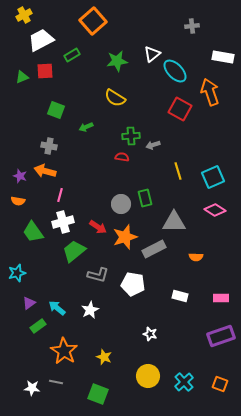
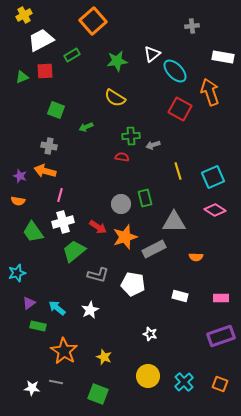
green rectangle at (38, 326): rotated 49 degrees clockwise
